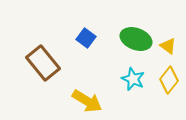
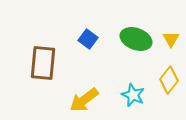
blue square: moved 2 px right, 1 px down
yellow triangle: moved 3 px right, 7 px up; rotated 24 degrees clockwise
brown rectangle: rotated 44 degrees clockwise
cyan star: moved 16 px down
yellow arrow: moved 3 px left, 1 px up; rotated 112 degrees clockwise
